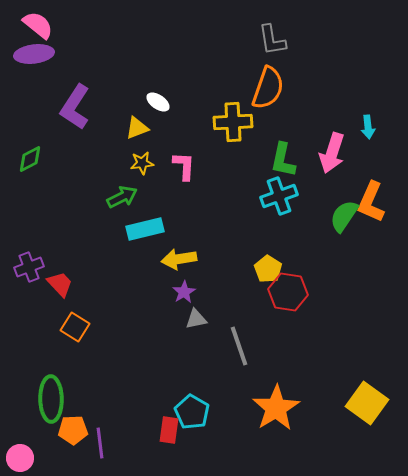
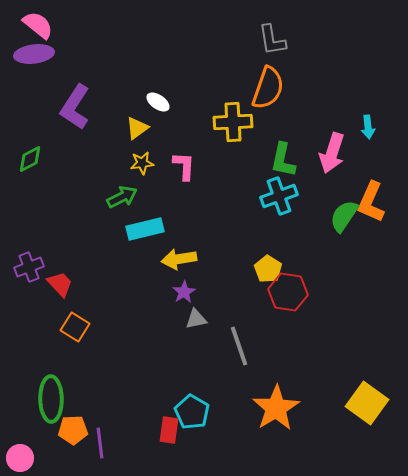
yellow triangle: rotated 15 degrees counterclockwise
